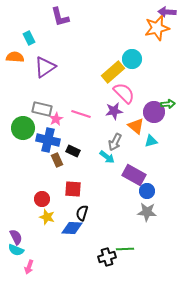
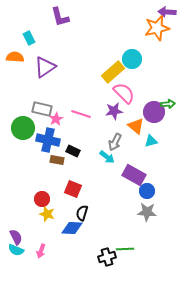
brown rectangle: rotated 56 degrees counterclockwise
red square: rotated 18 degrees clockwise
yellow star: moved 3 px up
pink arrow: moved 12 px right, 16 px up
